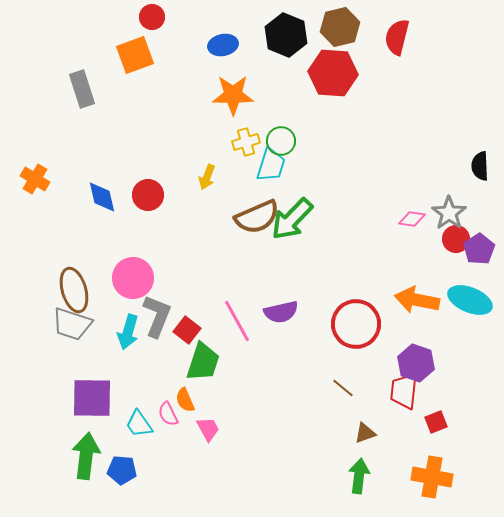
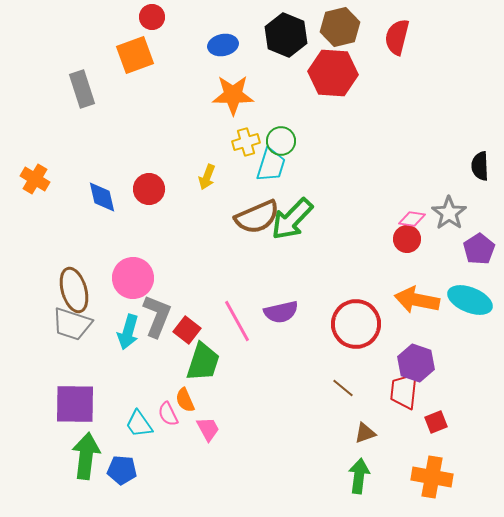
red circle at (148, 195): moved 1 px right, 6 px up
red circle at (456, 239): moved 49 px left
purple square at (92, 398): moved 17 px left, 6 px down
